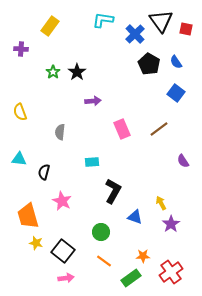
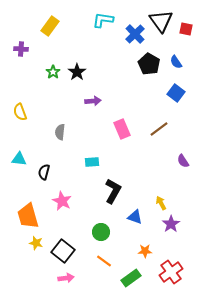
orange star: moved 2 px right, 5 px up
